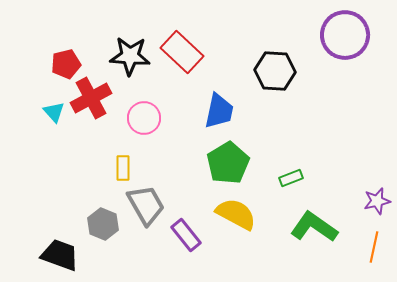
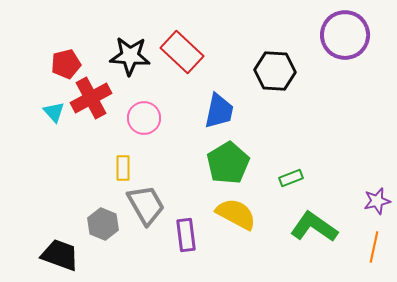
purple rectangle: rotated 32 degrees clockwise
